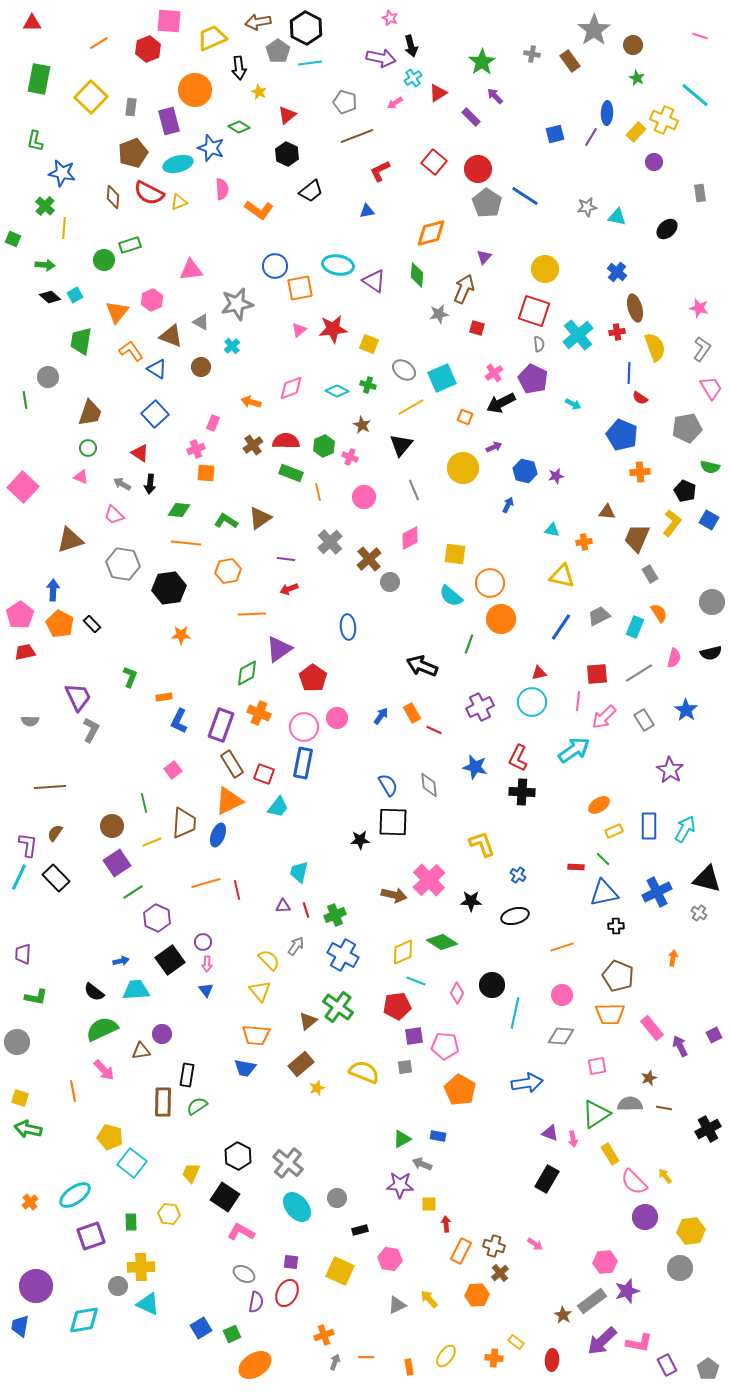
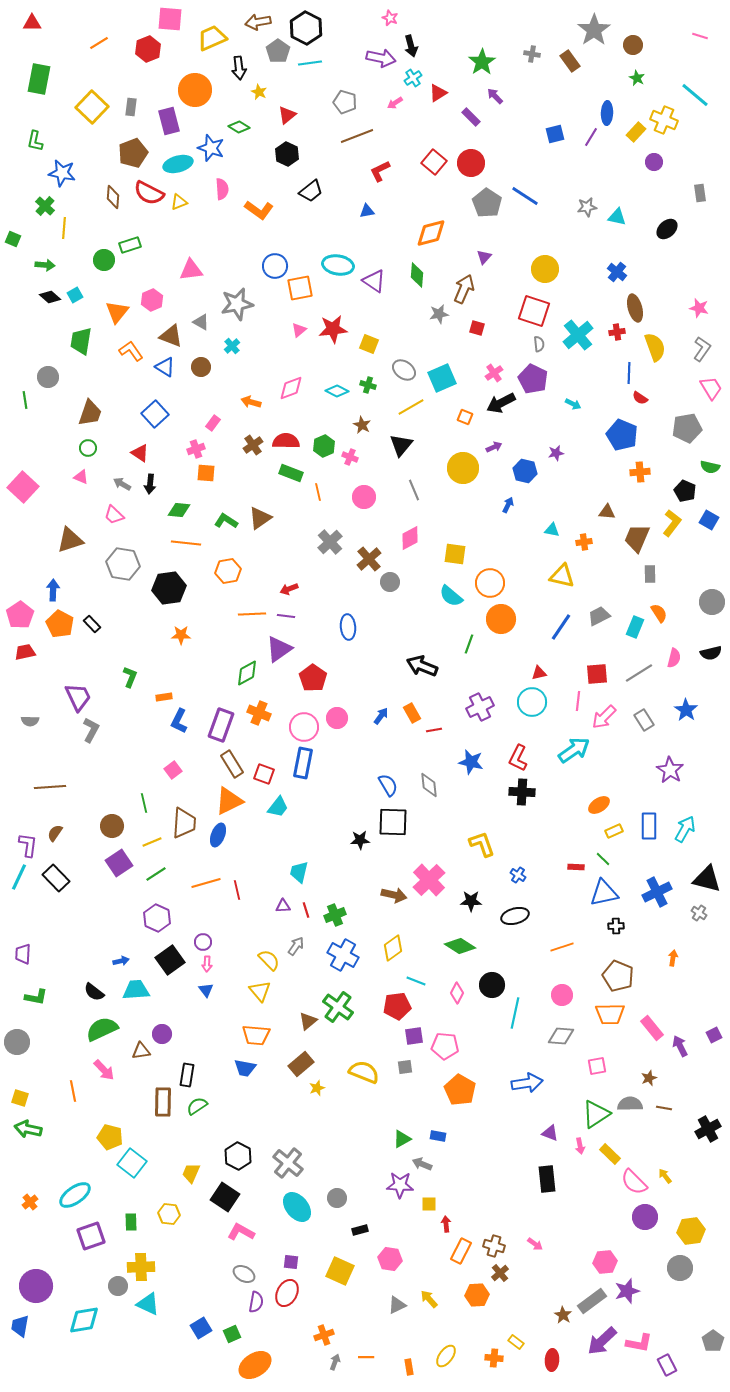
pink square at (169, 21): moved 1 px right, 2 px up
yellow square at (91, 97): moved 1 px right, 10 px down
red circle at (478, 169): moved 7 px left, 6 px up
blue triangle at (157, 369): moved 8 px right, 2 px up
pink rectangle at (213, 423): rotated 14 degrees clockwise
purple star at (556, 476): moved 23 px up
purple line at (286, 559): moved 57 px down
gray rectangle at (650, 574): rotated 30 degrees clockwise
red line at (434, 730): rotated 35 degrees counterclockwise
blue star at (475, 767): moved 4 px left, 5 px up
purple square at (117, 863): moved 2 px right
green line at (133, 892): moved 23 px right, 18 px up
green diamond at (442, 942): moved 18 px right, 4 px down
yellow diamond at (403, 952): moved 10 px left, 4 px up; rotated 12 degrees counterclockwise
pink arrow at (573, 1139): moved 7 px right, 7 px down
yellow rectangle at (610, 1154): rotated 15 degrees counterclockwise
black rectangle at (547, 1179): rotated 36 degrees counterclockwise
gray pentagon at (708, 1369): moved 5 px right, 28 px up
